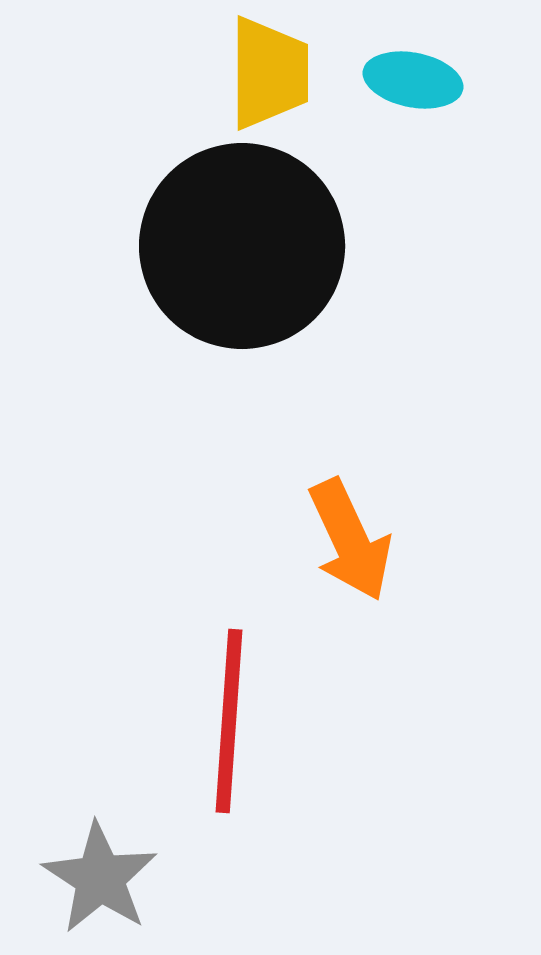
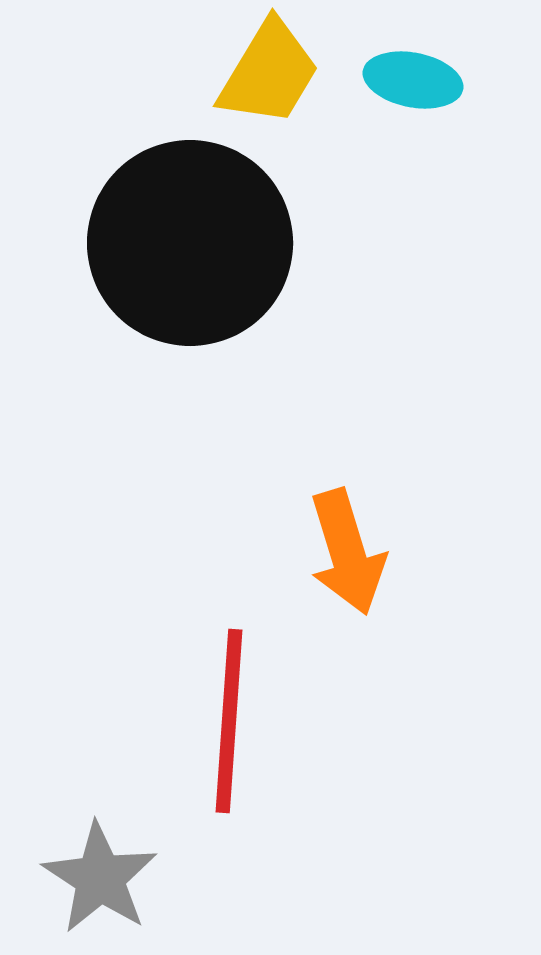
yellow trapezoid: rotated 31 degrees clockwise
black circle: moved 52 px left, 3 px up
orange arrow: moved 3 px left, 12 px down; rotated 8 degrees clockwise
